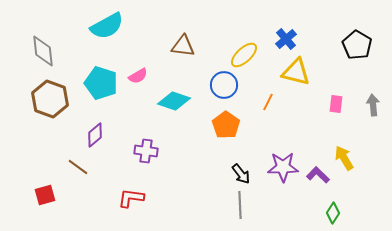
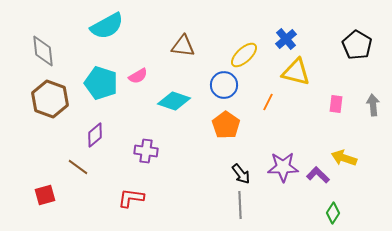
yellow arrow: rotated 40 degrees counterclockwise
